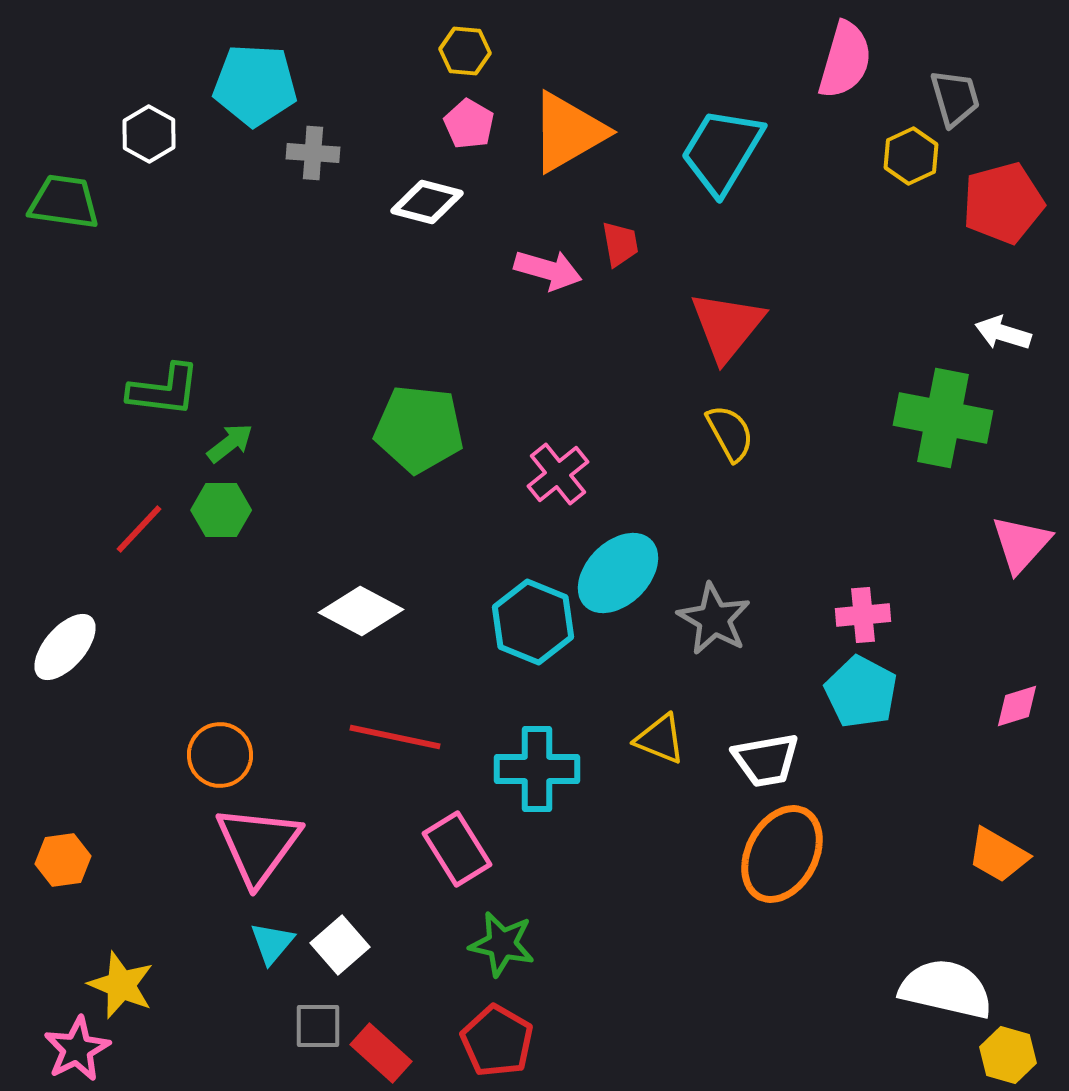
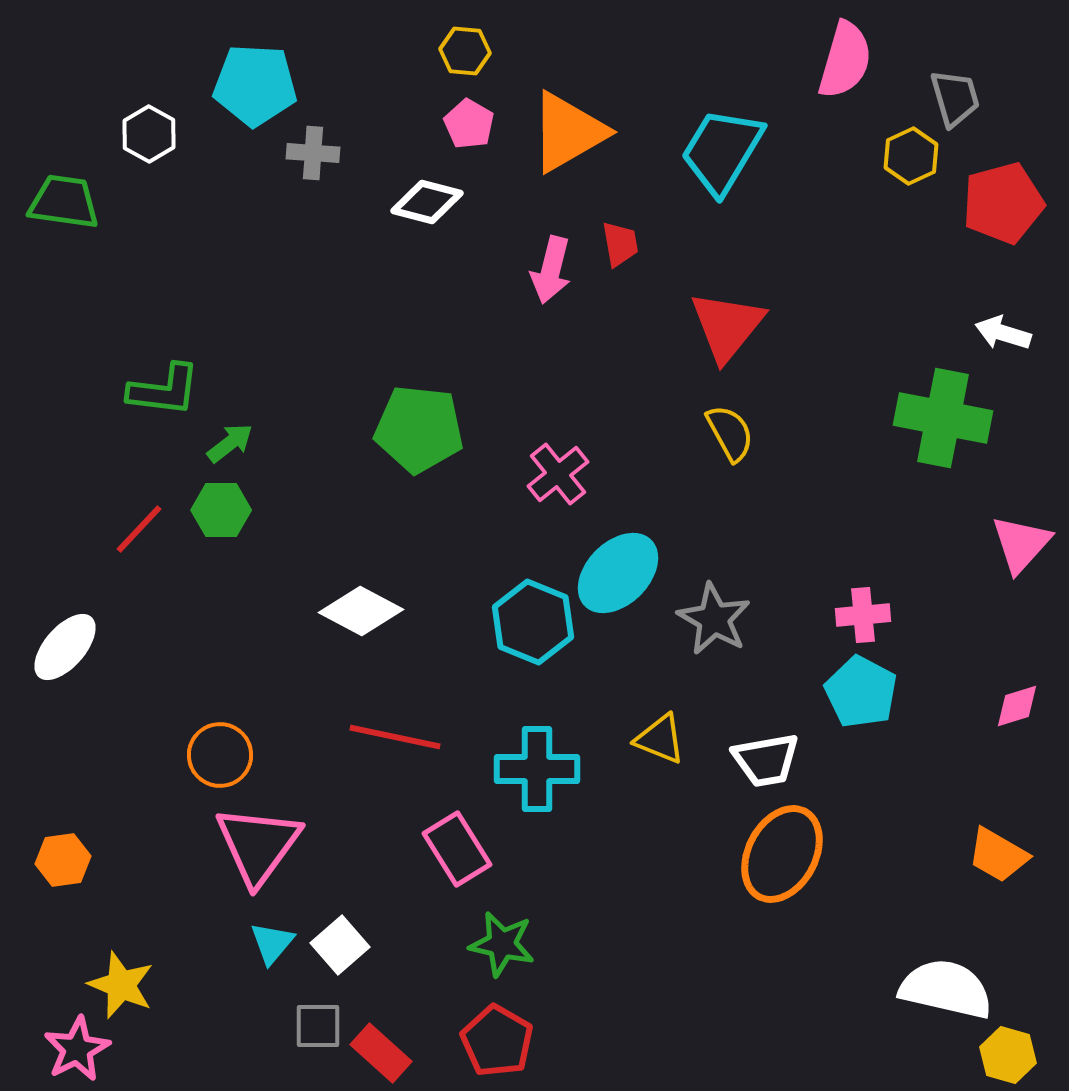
pink arrow at (548, 270): moved 3 px right; rotated 88 degrees clockwise
